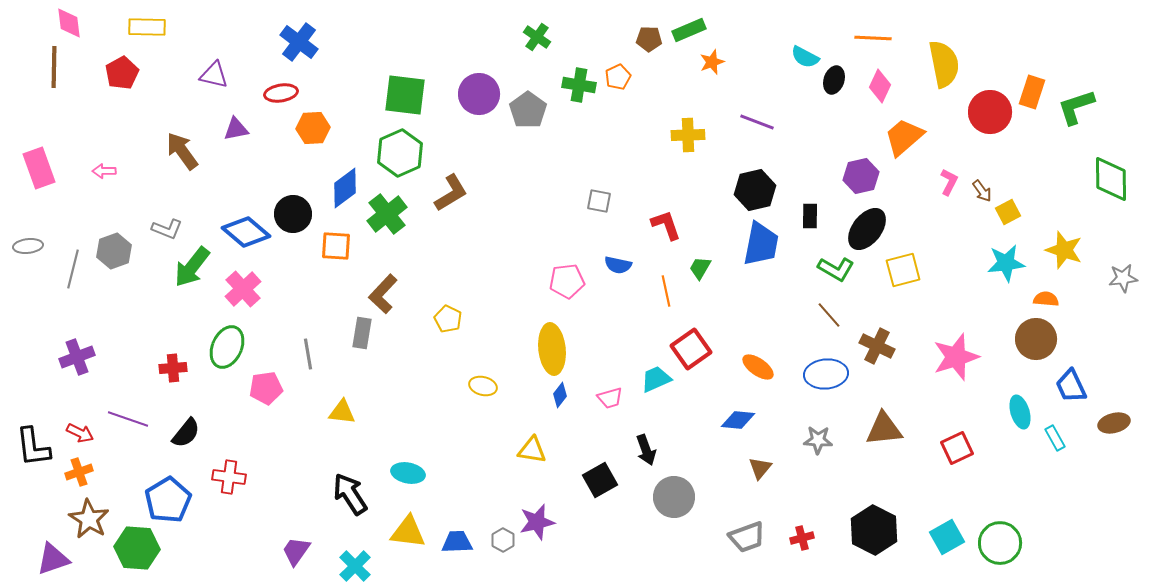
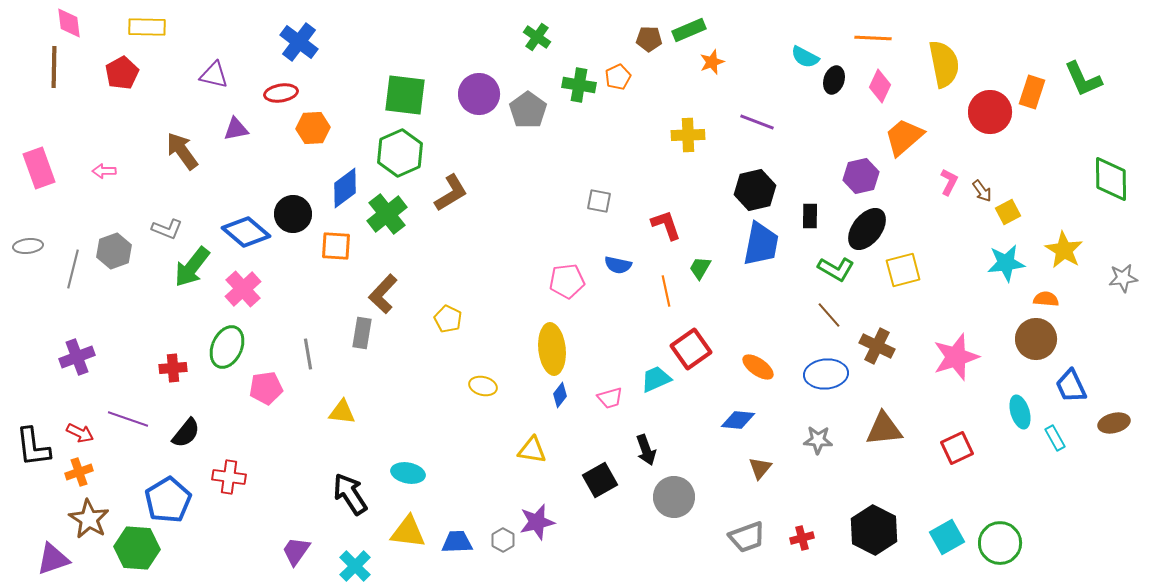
green L-shape at (1076, 107): moved 7 px right, 28 px up; rotated 96 degrees counterclockwise
yellow star at (1064, 250): rotated 12 degrees clockwise
